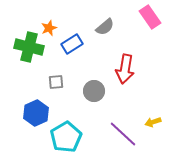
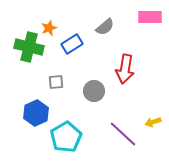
pink rectangle: rotated 55 degrees counterclockwise
